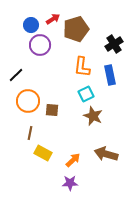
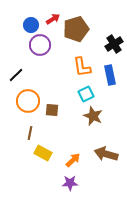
orange L-shape: rotated 15 degrees counterclockwise
